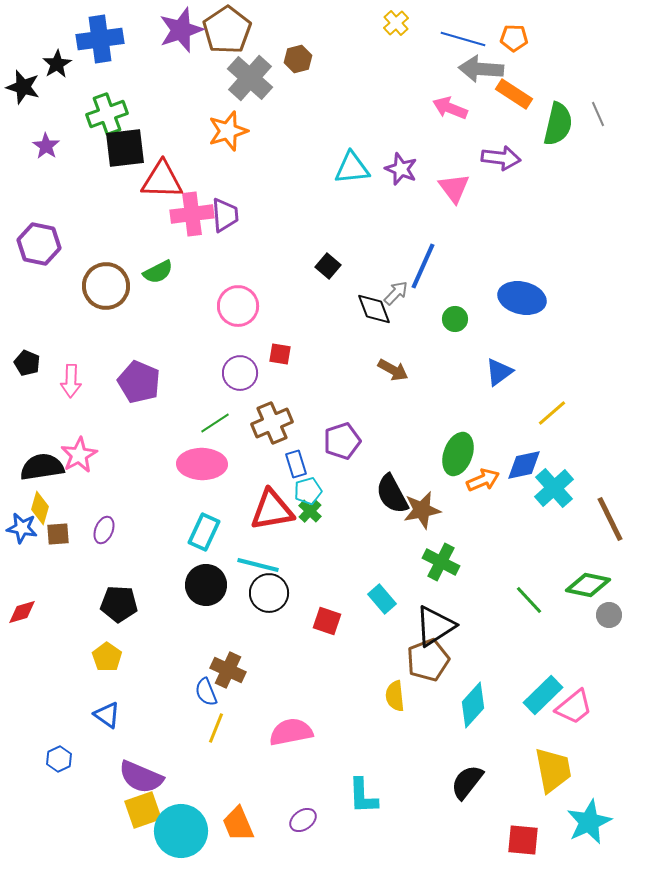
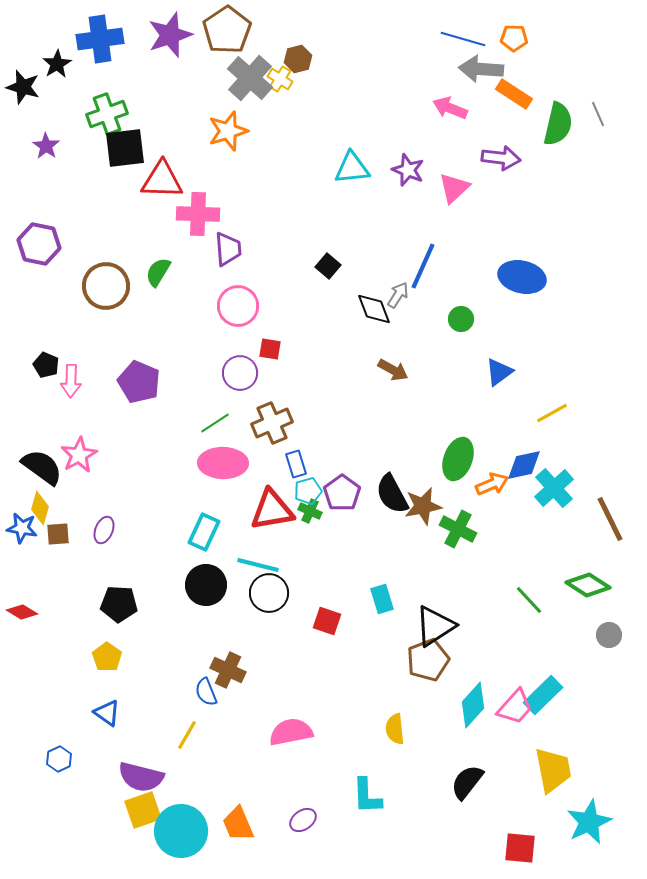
yellow cross at (396, 23): moved 116 px left, 56 px down; rotated 15 degrees counterclockwise
purple star at (181, 30): moved 11 px left, 5 px down
purple star at (401, 169): moved 7 px right, 1 px down
pink triangle at (454, 188): rotated 24 degrees clockwise
pink cross at (192, 214): moved 6 px right; rotated 9 degrees clockwise
purple trapezoid at (225, 215): moved 3 px right, 34 px down
green semicircle at (158, 272): rotated 148 degrees clockwise
gray arrow at (396, 293): moved 2 px right, 2 px down; rotated 12 degrees counterclockwise
blue ellipse at (522, 298): moved 21 px up
green circle at (455, 319): moved 6 px right
red square at (280, 354): moved 10 px left, 5 px up
black pentagon at (27, 363): moved 19 px right, 2 px down
yellow line at (552, 413): rotated 12 degrees clockwise
purple pentagon at (342, 441): moved 52 px down; rotated 18 degrees counterclockwise
green ellipse at (458, 454): moved 5 px down
pink ellipse at (202, 464): moved 21 px right, 1 px up
black semicircle at (42, 467): rotated 45 degrees clockwise
orange arrow at (483, 480): moved 9 px right, 4 px down
brown star at (422, 510): moved 1 px right, 4 px up
green cross at (310, 511): rotated 20 degrees counterclockwise
green cross at (441, 562): moved 17 px right, 33 px up
green diamond at (588, 585): rotated 21 degrees clockwise
cyan rectangle at (382, 599): rotated 24 degrees clockwise
red diamond at (22, 612): rotated 48 degrees clockwise
gray circle at (609, 615): moved 20 px down
yellow semicircle at (395, 696): moved 33 px down
pink trapezoid at (574, 707): moved 59 px left; rotated 9 degrees counterclockwise
blue triangle at (107, 715): moved 2 px up
yellow line at (216, 728): moved 29 px left, 7 px down; rotated 8 degrees clockwise
purple semicircle at (141, 777): rotated 9 degrees counterclockwise
cyan L-shape at (363, 796): moved 4 px right
red square at (523, 840): moved 3 px left, 8 px down
